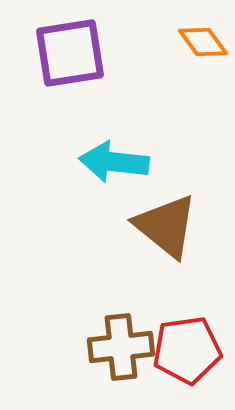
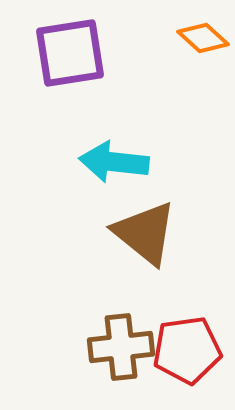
orange diamond: moved 4 px up; rotated 12 degrees counterclockwise
brown triangle: moved 21 px left, 7 px down
